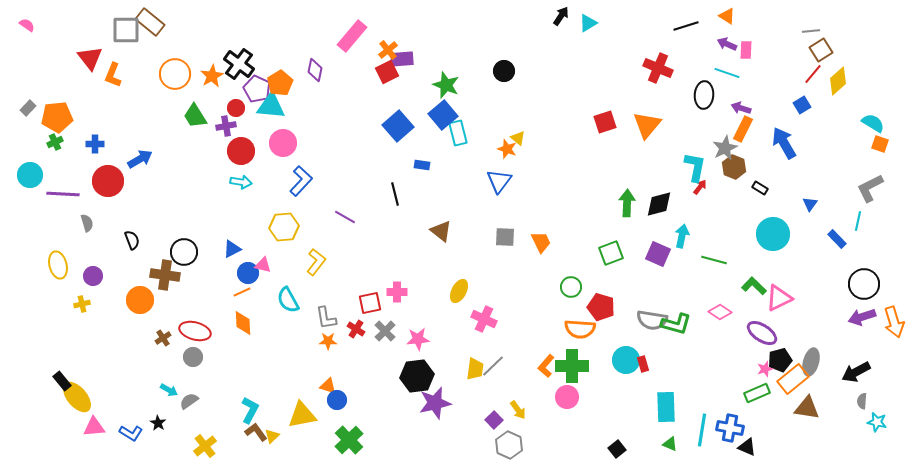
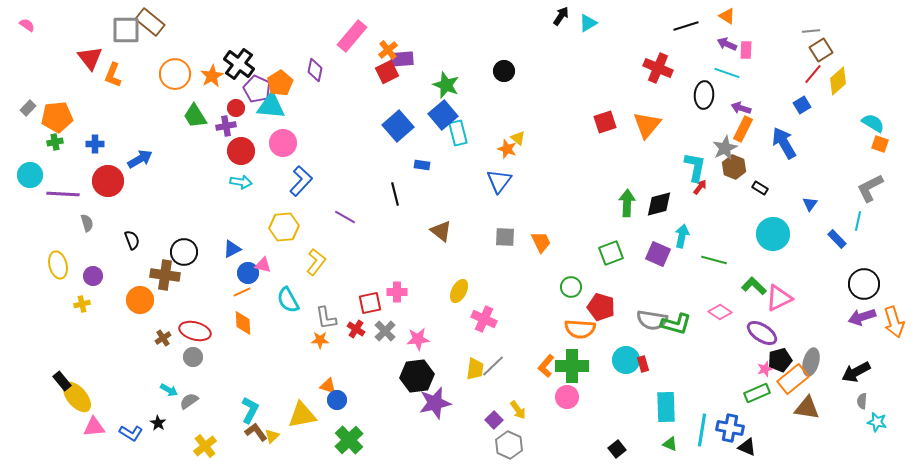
green cross at (55, 142): rotated 14 degrees clockwise
orange star at (328, 341): moved 8 px left, 1 px up
